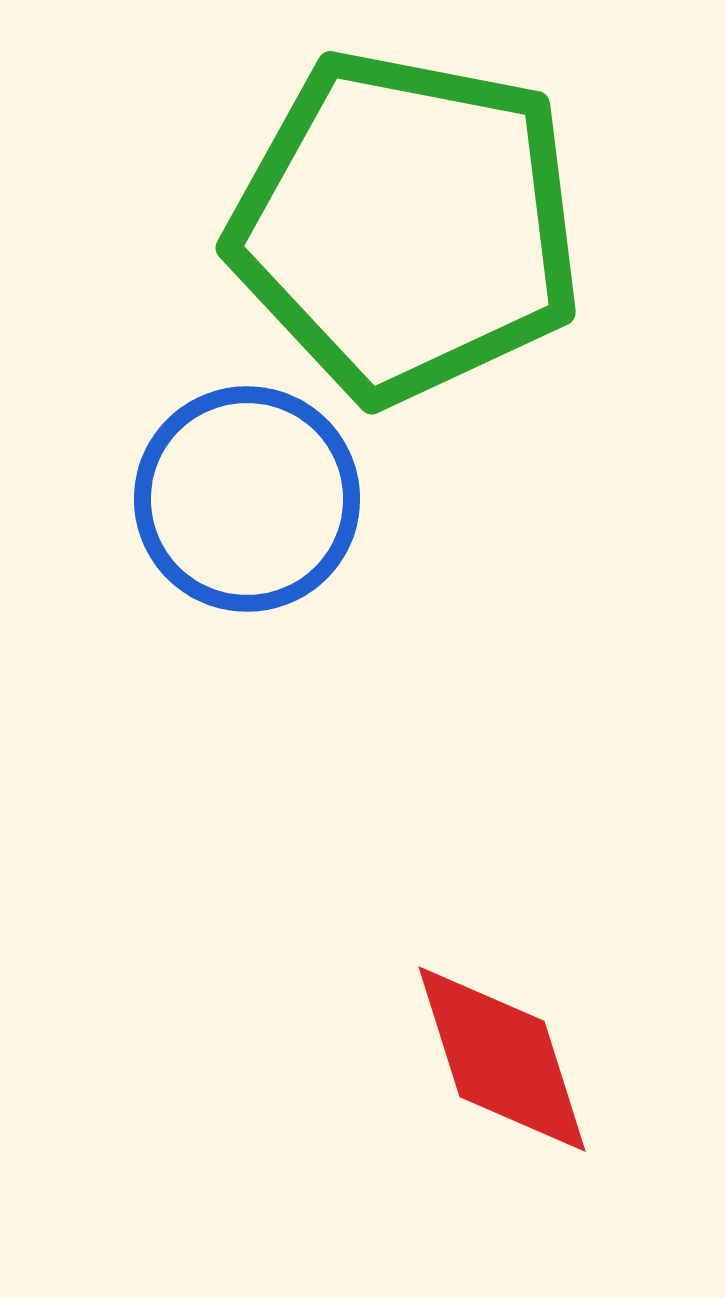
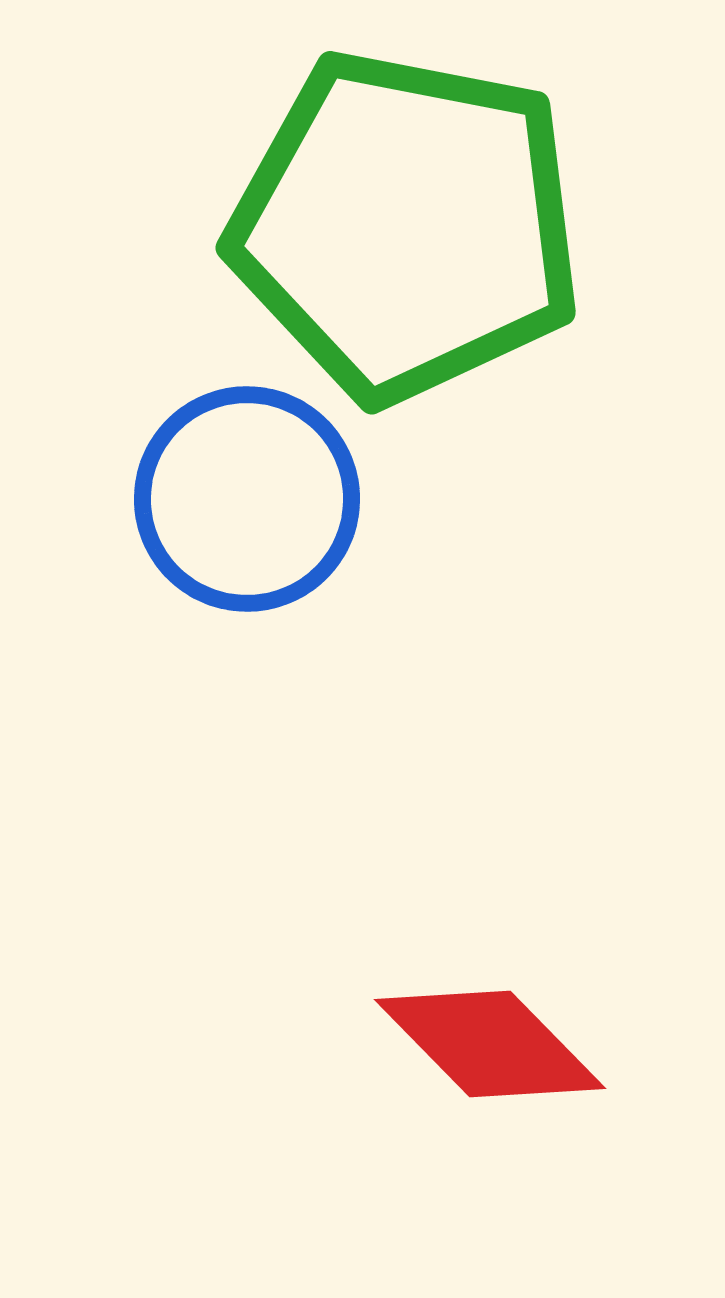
red diamond: moved 12 px left, 15 px up; rotated 27 degrees counterclockwise
